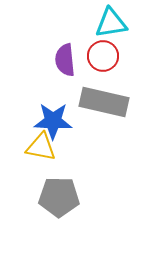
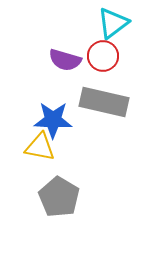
cyan triangle: moved 2 px right; rotated 28 degrees counterclockwise
purple semicircle: rotated 68 degrees counterclockwise
blue star: moved 1 px up
yellow triangle: moved 1 px left
gray pentagon: rotated 30 degrees clockwise
